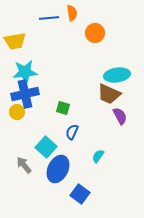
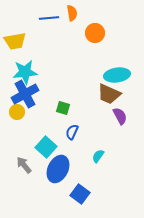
blue cross: rotated 16 degrees counterclockwise
